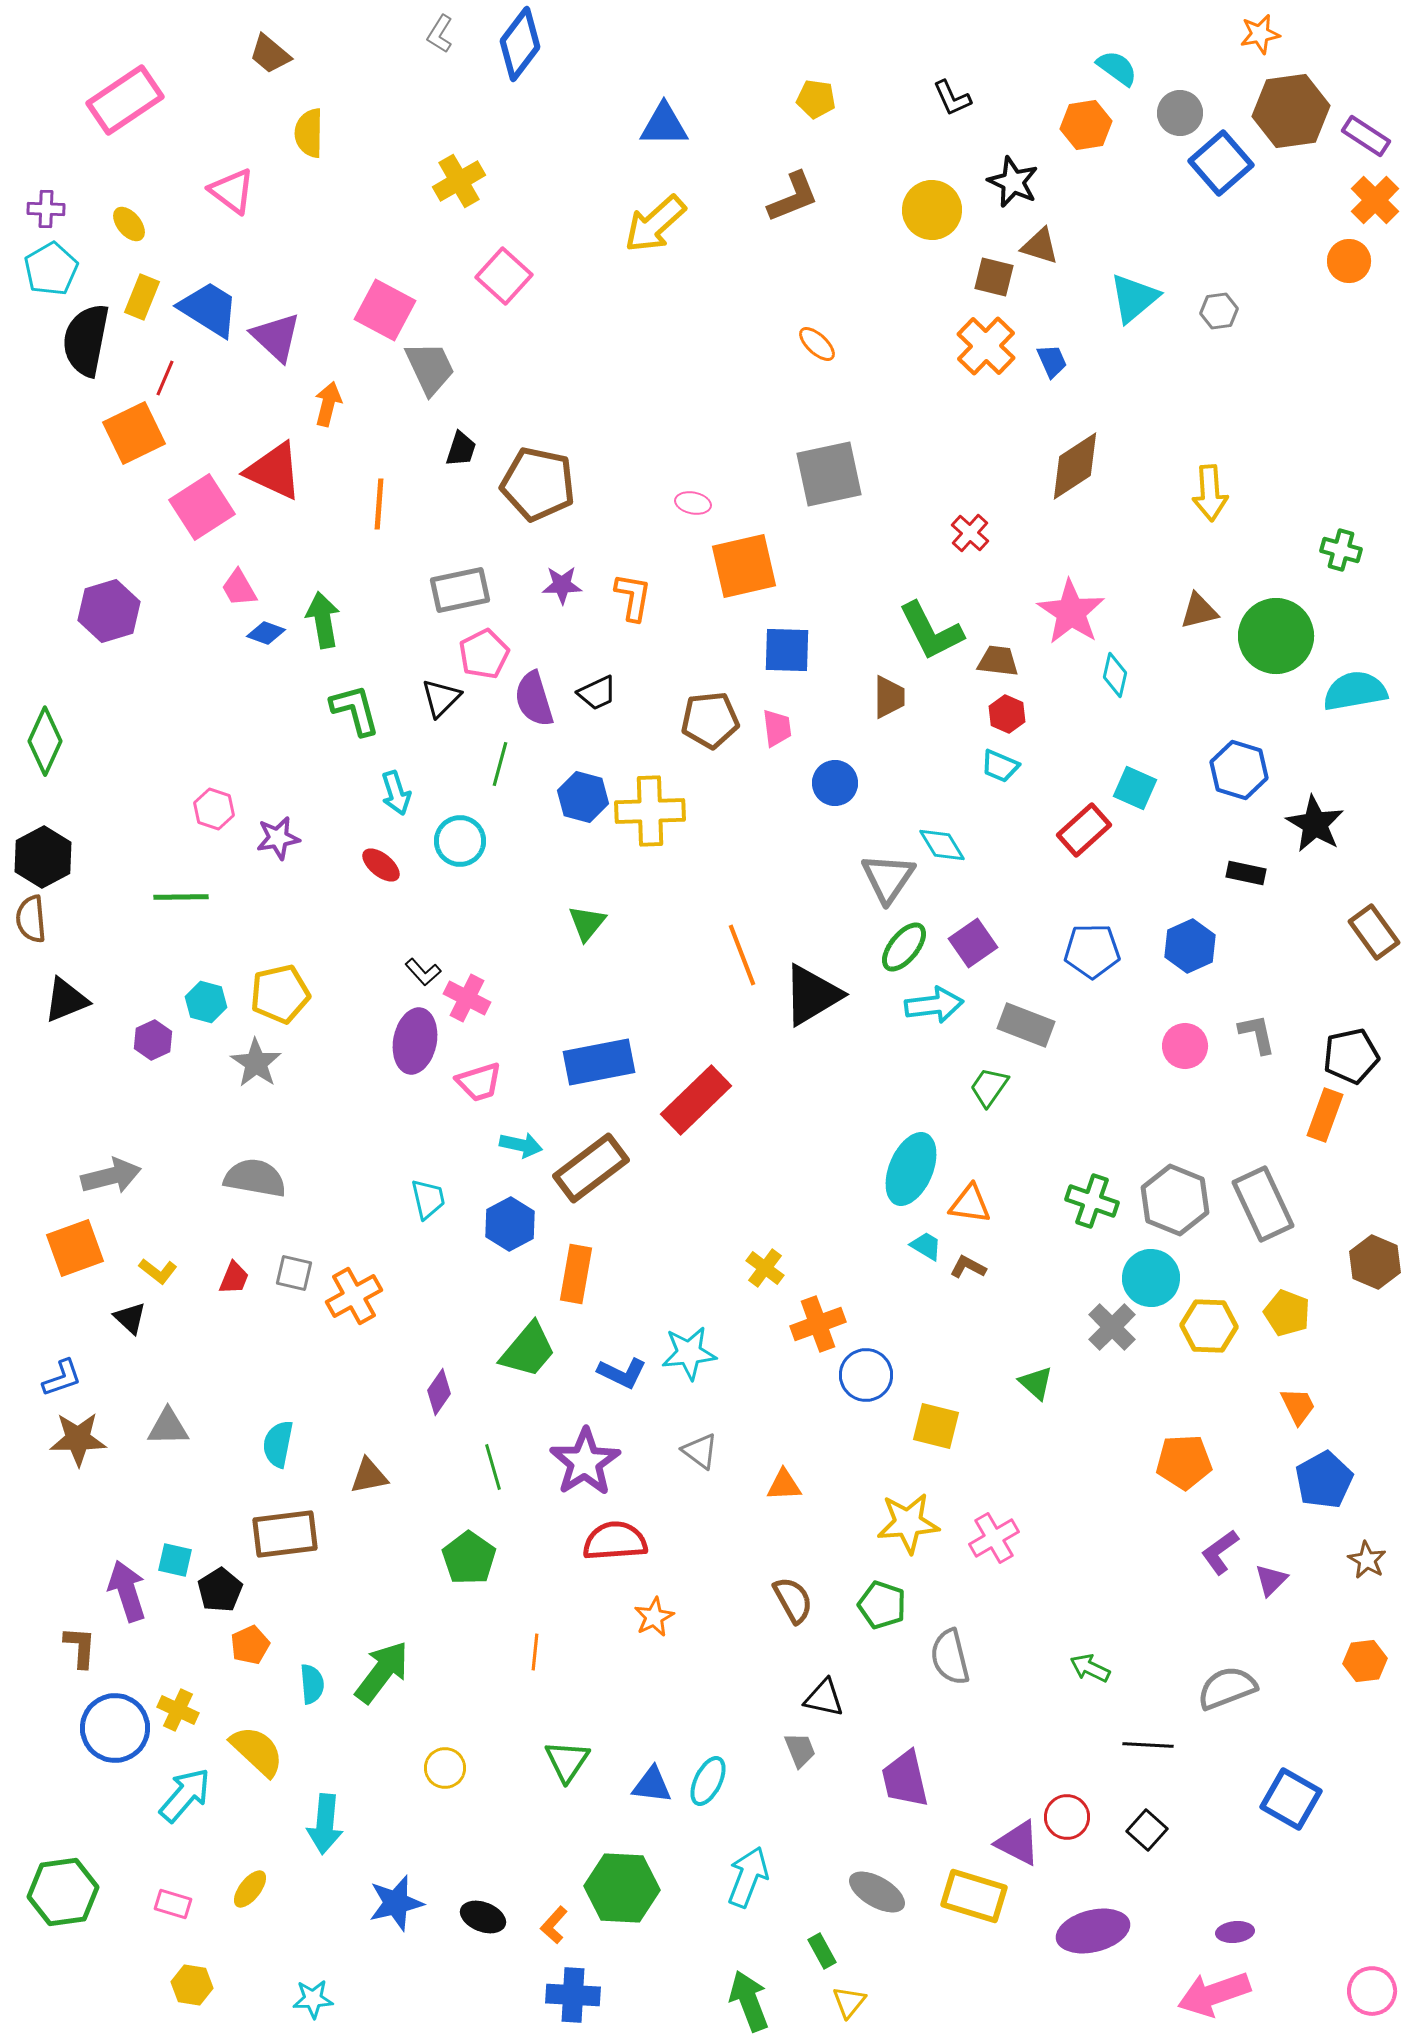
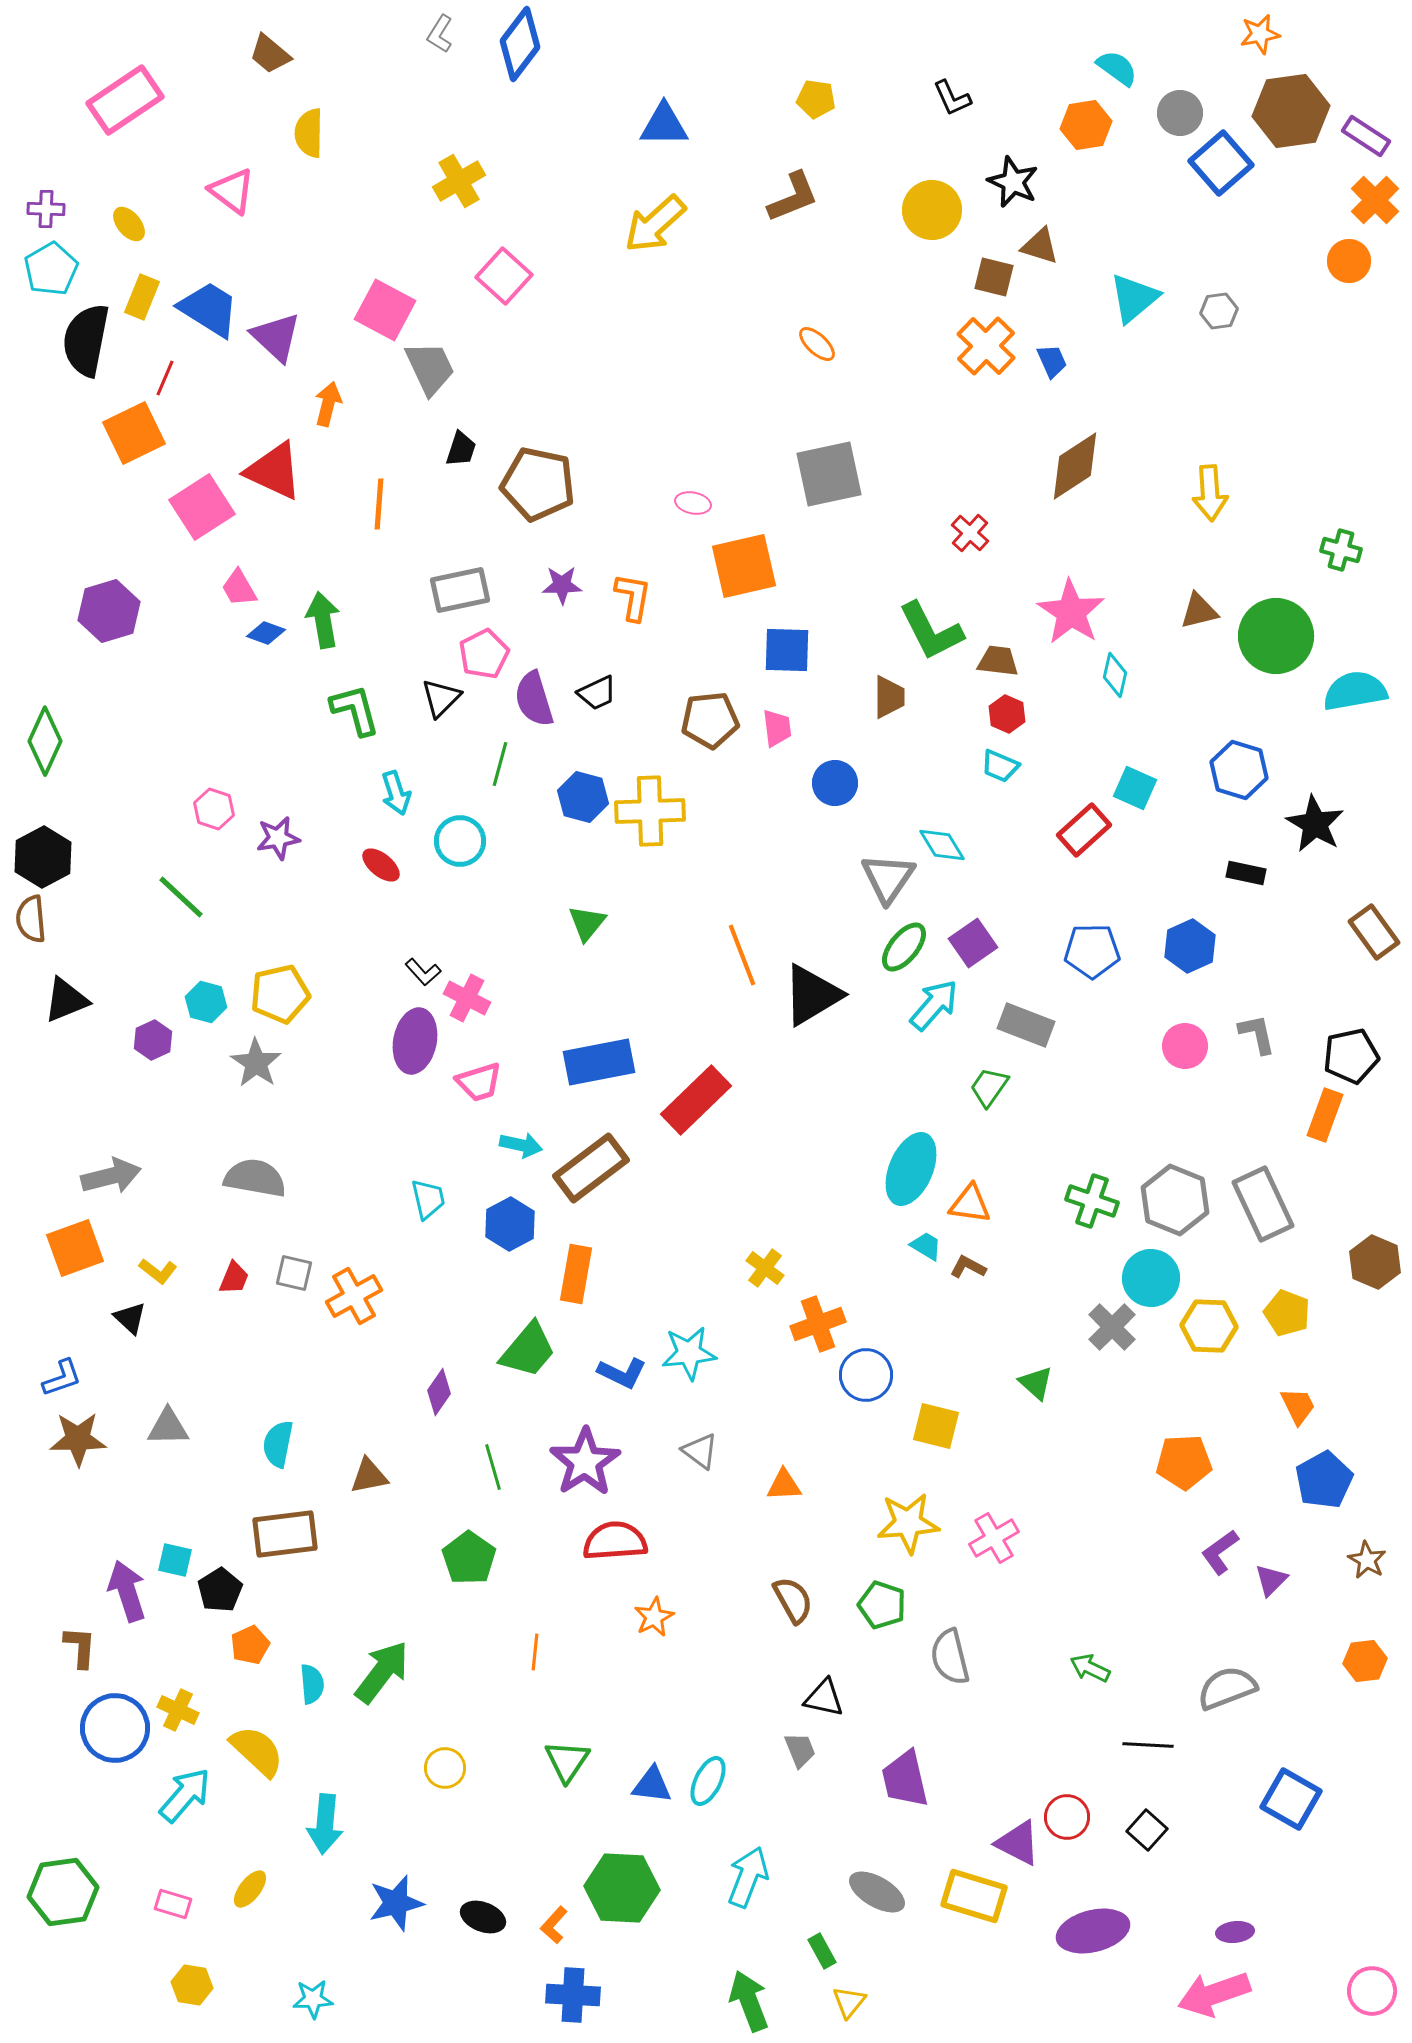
green line at (181, 897): rotated 44 degrees clockwise
cyan arrow at (934, 1005): rotated 42 degrees counterclockwise
